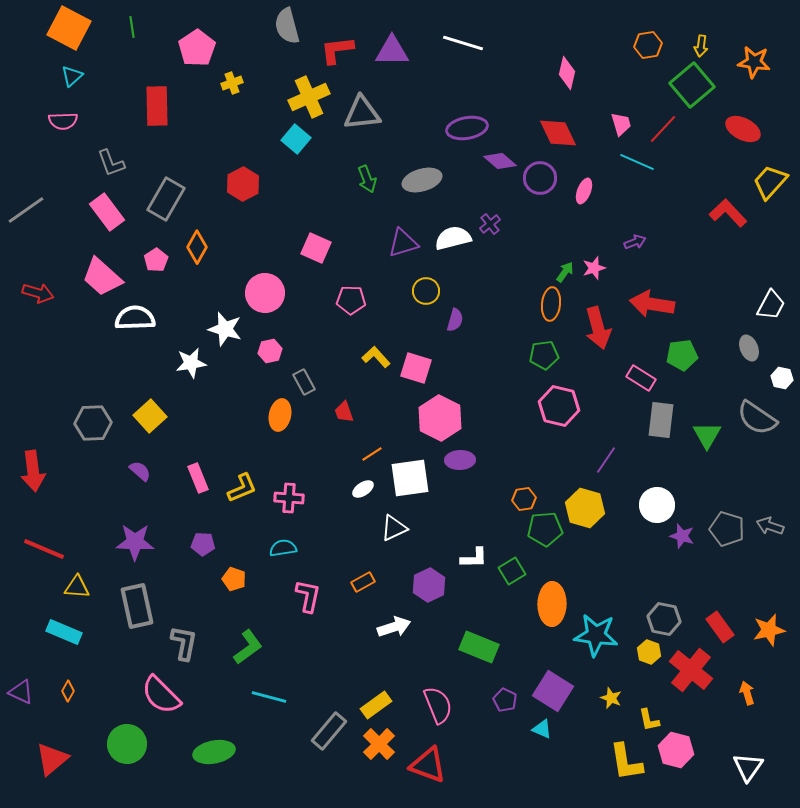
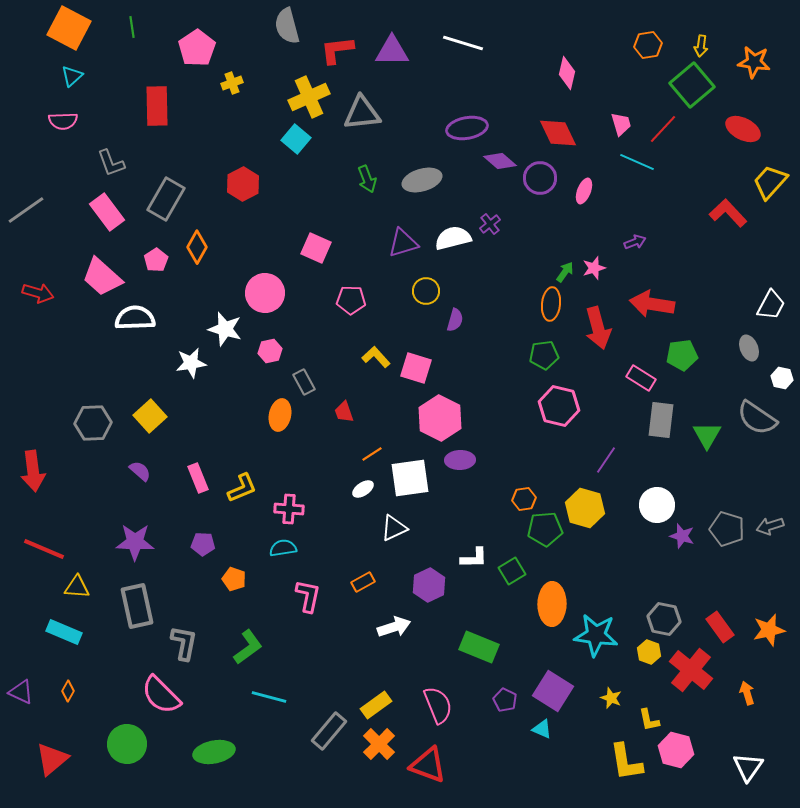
pink cross at (289, 498): moved 11 px down
gray arrow at (770, 526): rotated 36 degrees counterclockwise
